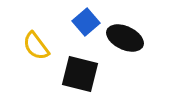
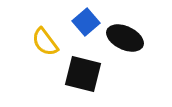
yellow semicircle: moved 9 px right, 4 px up
black square: moved 3 px right
